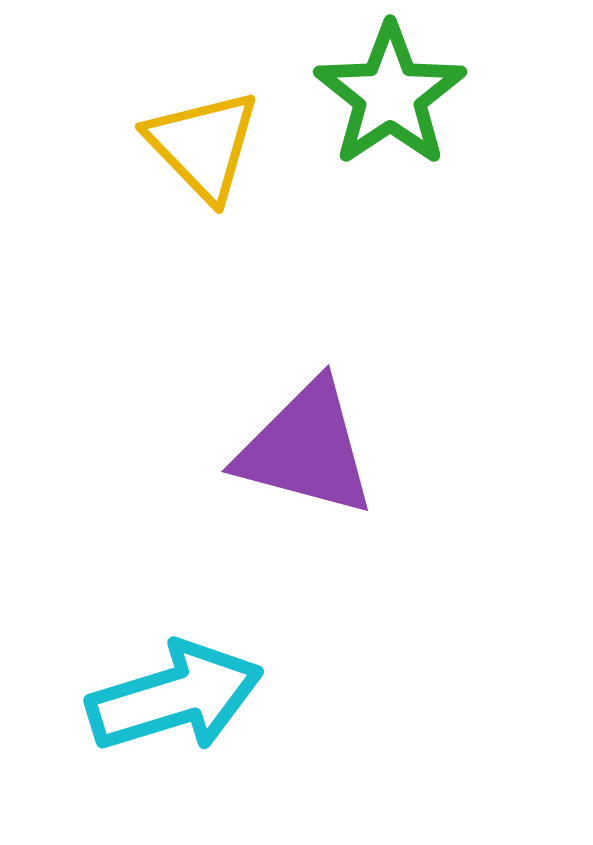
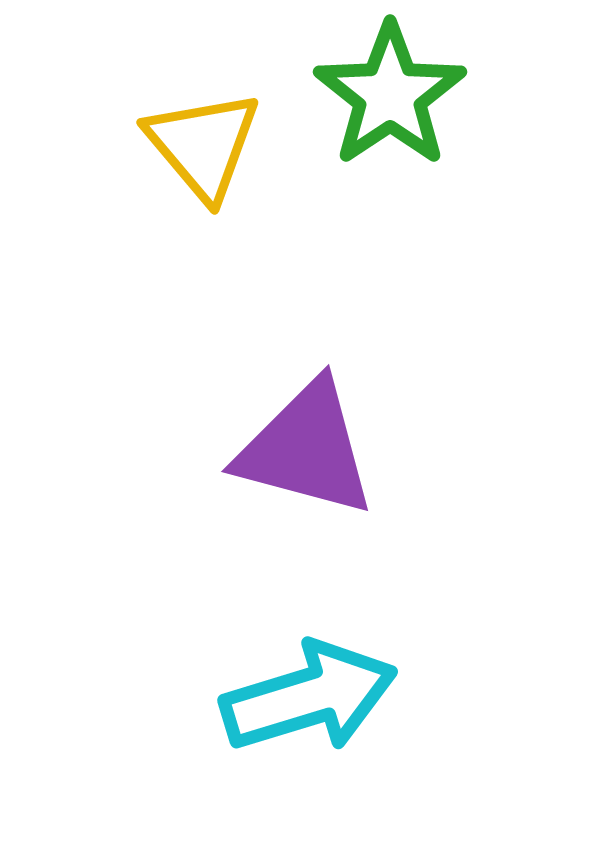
yellow triangle: rotated 4 degrees clockwise
cyan arrow: moved 134 px right
